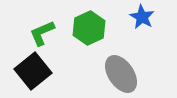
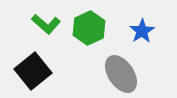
blue star: moved 14 px down; rotated 10 degrees clockwise
green L-shape: moved 4 px right, 9 px up; rotated 116 degrees counterclockwise
